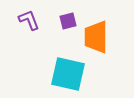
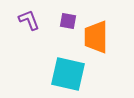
purple square: rotated 24 degrees clockwise
